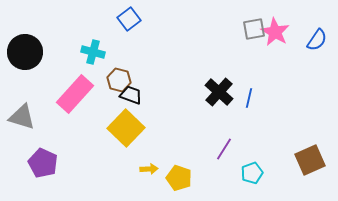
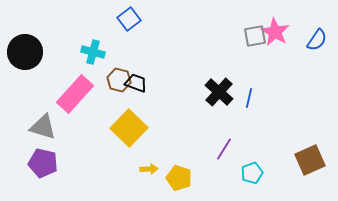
gray square: moved 1 px right, 7 px down
black trapezoid: moved 5 px right, 12 px up
gray triangle: moved 21 px right, 10 px down
yellow square: moved 3 px right
purple pentagon: rotated 12 degrees counterclockwise
